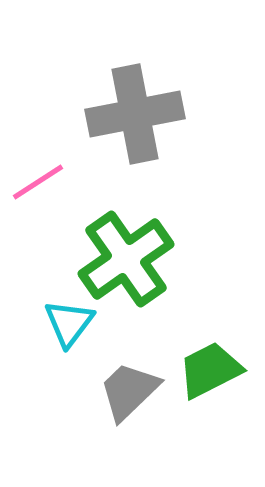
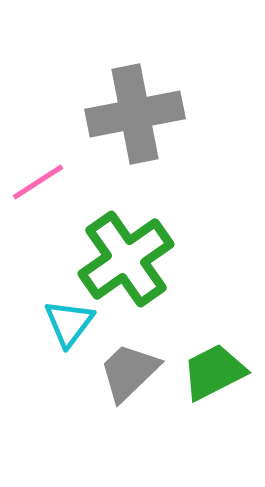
green trapezoid: moved 4 px right, 2 px down
gray trapezoid: moved 19 px up
